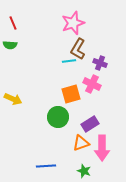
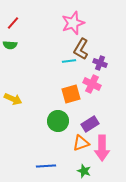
red line: rotated 64 degrees clockwise
brown L-shape: moved 3 px right
green circle: moved 4 px down
